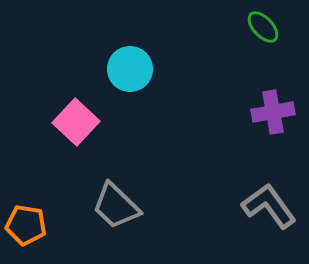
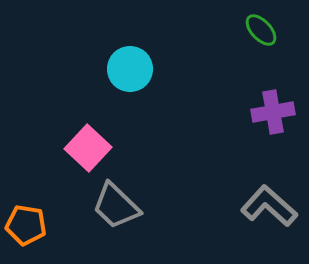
green ellipse: moved 2 px left, 3 px down
pink square: moved 12 px right, 26 px down
gray L-shape: rotated 12 degrees counterclockwise
